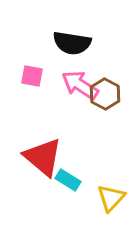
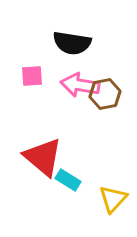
pink square: rotated 15 degrees counterclockwise
pink arrow: rotated 24 degrees counterclockwise
brown hexagon: rotated 20 degrees clockwise
yellow triangle: moved 2 px right, 1 px down
